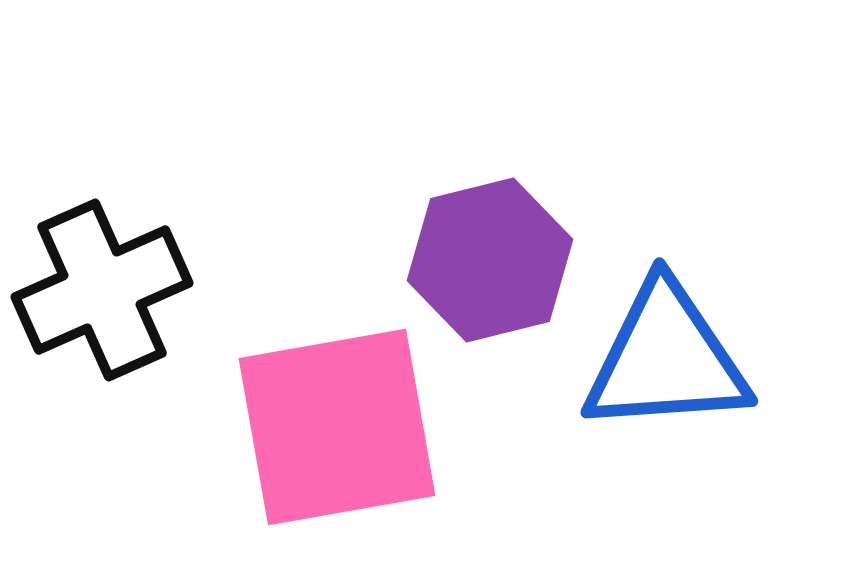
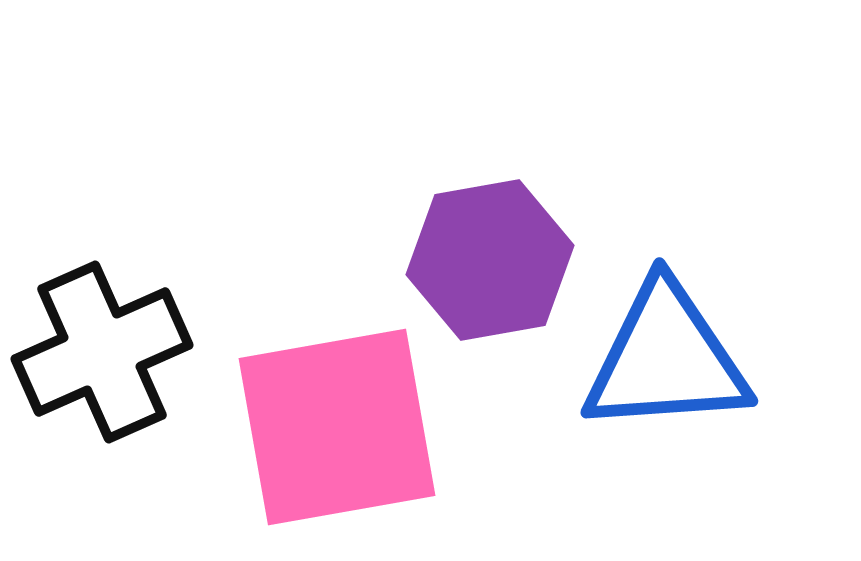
purple hexagon: rotated 4 degrees clockwise
black cross: moved 62 px down
